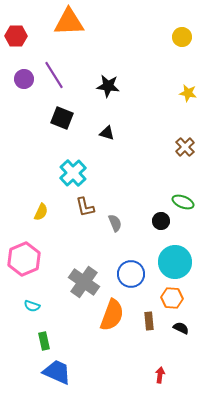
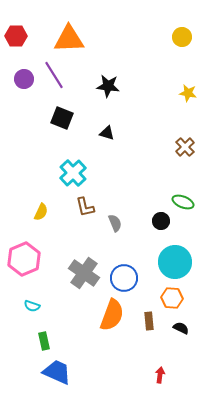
orange triangle: moved 17 px down
blue circle: moved 7 px left, 4 px down
gray cross: moved 9 px up
